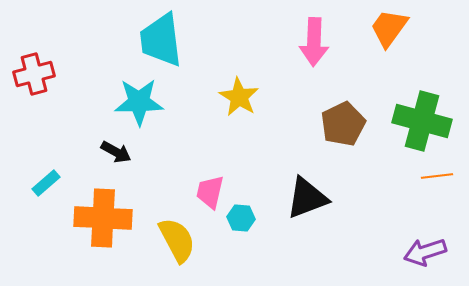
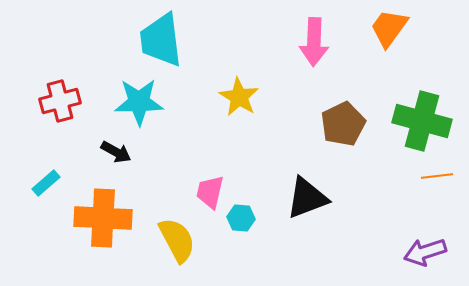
red cross: moved 26 px right, 27 px down
